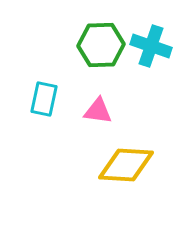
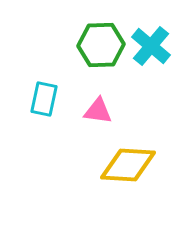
cyan cross: rotated 21 degrees clockwise
yellow diamond: moved 2 px right
